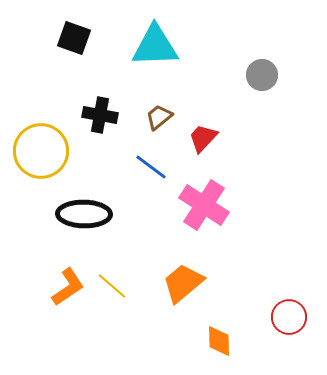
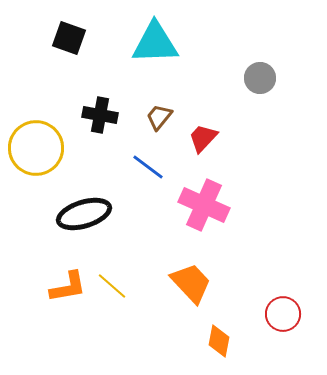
black square: moved 5 px left
cyan triangle: moved 3 px up
gray circle: moved 2 px left, 3 px down
brown trapezoid: rotated 12 degrees counterclockwise
yellow circle: moved 5 px left, 3 px up
blue line: moved 3 px left
pink cross: rotated 9 degrees counterclockwise
black ellipse: rotated 18 degrees counterclockwise
orange trapezoid: moved 8 px right; rotated 87 degrees clockwise
orange L-shape: rotated 24 degrees clockwise
red circle: moved 6 px left, 3 px up
orange diamond: rotated 12 degrees clockwise
